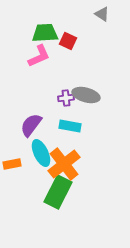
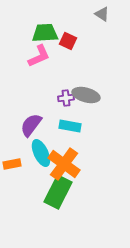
orange cross: rotated 16 degrees counterclockwise
